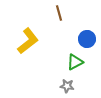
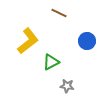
brown line: rotated 49 degrees counterclockwise
blue circle: moved 2 px down
green triangle: moved 24 px left
